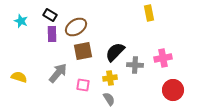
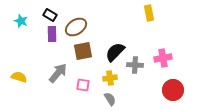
gray semicircle: moved 1 px right
